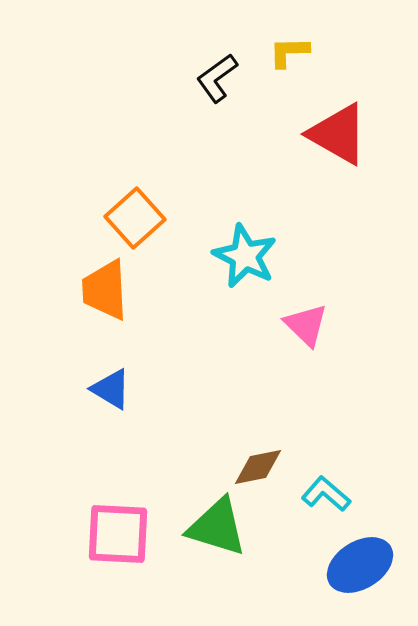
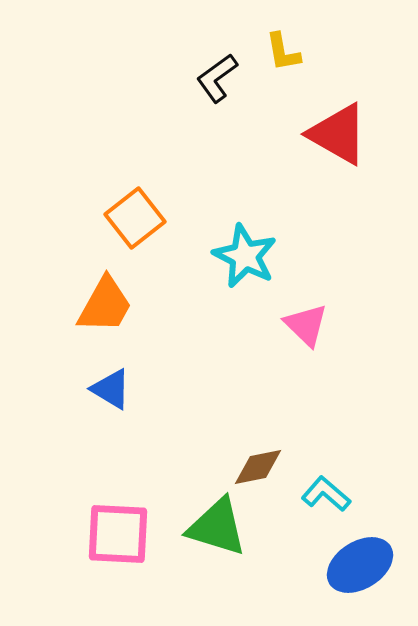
yellow L-shape: moved 6 px left; rotated 99 degrees counterclockwise
orange square: rotated 4 degrees clockwise
orange trapezoid: moved 15 px down; rotated 148 degrees counterclockwise
